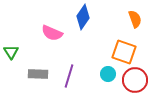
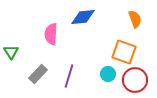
blue diamond: rotated 50 degrees clockwise
pink semicircle: moved 1 px left, 1 px down; rotated 70 degrees clockwise
gray rectangle: rotated 48 degrees counterclockwise
